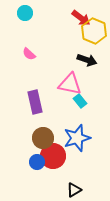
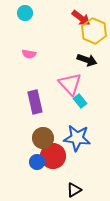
pink semicircle: rotated 32 degrees counterclockwise
pink triangle: rotated 35 degrees clockwise
blue star: rotated 24 degrees clockwise
